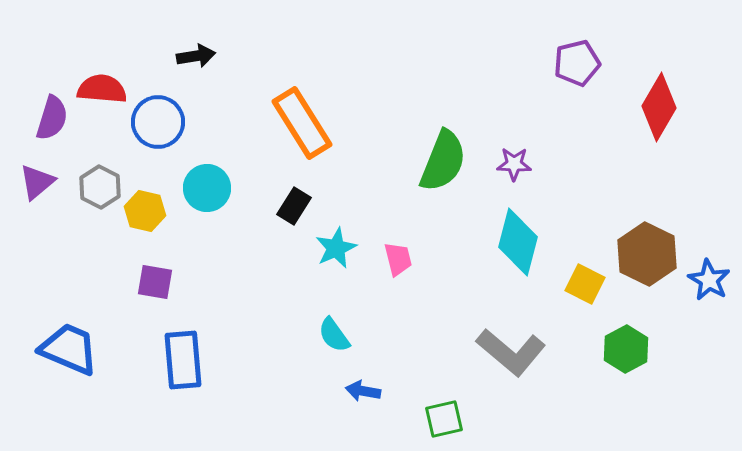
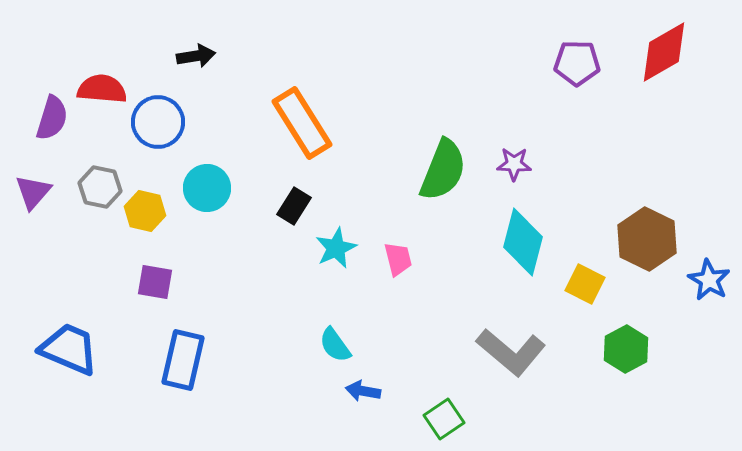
purple pentagon: rotated 15 degrees clockwise
red diamond: moved 5 px right, 55 px up; rotated 30 degrees clockwise
green semicircle: moved 9 px down
purple triangle: moved 4 px left, 10 px down; rotated 9 degrees counterclockwise
gray hexagon: rotated 15 degrees counterclockwise
cyan diamond: moved 5 px right
brown hexagon: moved 15 px up
cyan semicircle: moved 1 px right, 10 px down
blue rectangle: rotated 18 degrees clockwise
green square: rotated 21 degrees counterclockwise
